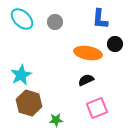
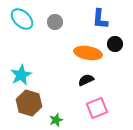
green star: rotated 16 degrees counterclockwise
